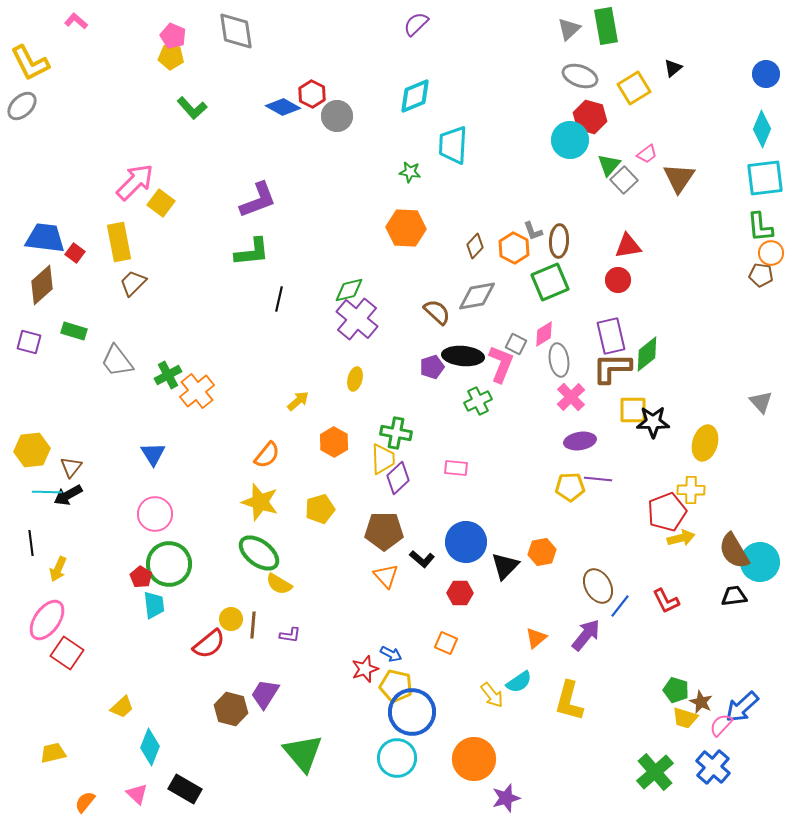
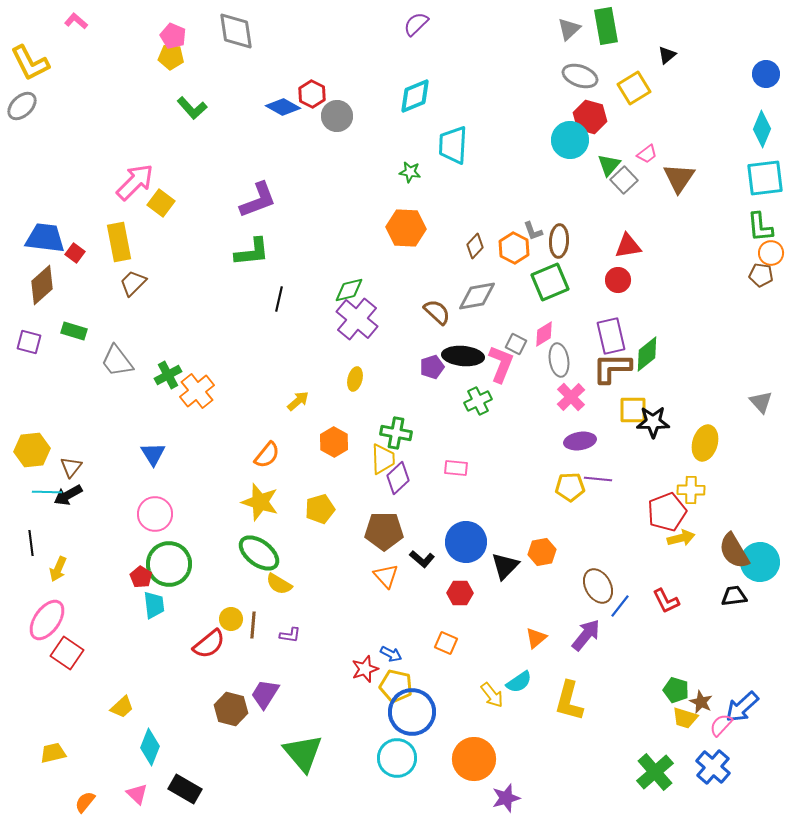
black triangle at (673, 68): moved 6 px left, 13 px up
